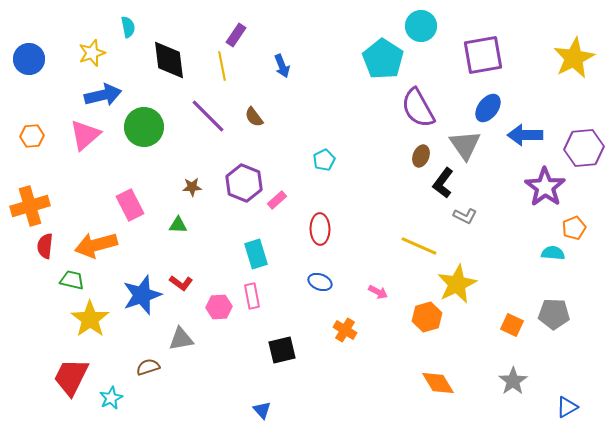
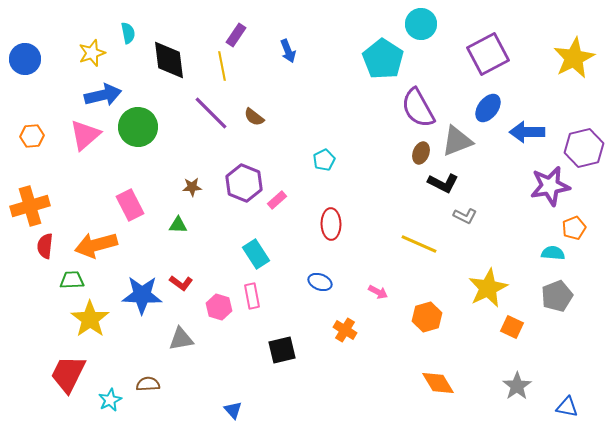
cyan circle at (421, 26): moved 2 px up
cyan semicircle at (128, 27): moved 6 px down
purple square at (483, 55): moved 5 px right, 1 px up; rotated 18 degrees counterclockwise
blue circle at (29, 59): moved 4 px left
blue arrow at (282, 66): moved 6 px right, 15 px up
purple line at (208, 116): moved 3 px right, 3 px up
brown semicircle at (254, 117): rotated 15 degrees counterclockwise
green circle at (144, 127): moved 6 px left
blue arrow at (525, 135): moved 2 px right, 3 px up
gray triangle at (465, 145): moved 8 px left, 4 px up; rotated 44 degrees clockwise
purple hexagon at (584, 148): rotated 9 degrees counterclockwise
brown ellipse at (421, 156): moved 3 px up
black L-shape at (443, 183): rotated 100 degrees counterclockwise
purple star at (545, 187): moved 5 px right, 1 px up; rotated 27 degrees clockwise
red ellipse at (320, 229): moved 11 px right, 5 px up
yellow line at (419, 246): moved 2 px up
cyan rectangle at (256, 254): rotated 16 degrees counterclockwise
green trapezoid at (72, 280): rotated 15 degrees counterclockwise
yellow star at (457, 284): moved 31 px right, 4 px down
blue star at (142, 295): rotated 21 degrees clockwise
pink hexagon at (219, 307): rotated 20 degrees clockwise
gray pentagon at (554, 314): moved 3 px right, 18 px up; rotated 24 degrees counterclockwise
orange square at (512, 325): moved 2 px down
brown semicircle at (148, 367): moved 17 px down; rotated 15 degrees clockwise
red trapezoid at (71, 377): moved 3 px left, 3 px up
gray star at (513, 381): moved 4 px right, 5 px down
cyan star at (111, 398): moved 1 px left, 2 px down
blue triangle at (567, 407): rotated 40 degrees clockwise
blue triangle at (262, 410): moved 29 px left
